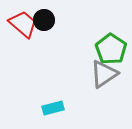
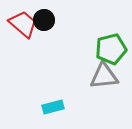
green pentagon: rotated 24 degrees clockwise
gray triangle: moved 2 px down; rotated 28 degrees clockwise
cyan rectangle: moved 1 px up
